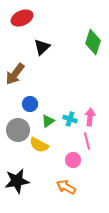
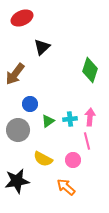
green diamond: moved 3 px left, 28 px down
cyan cross: rotated 24 degrees counterclockwise
yellow semicircle: moved 4 px right, 14 px down
orange arrow: rotated 12 degrees clockwise
